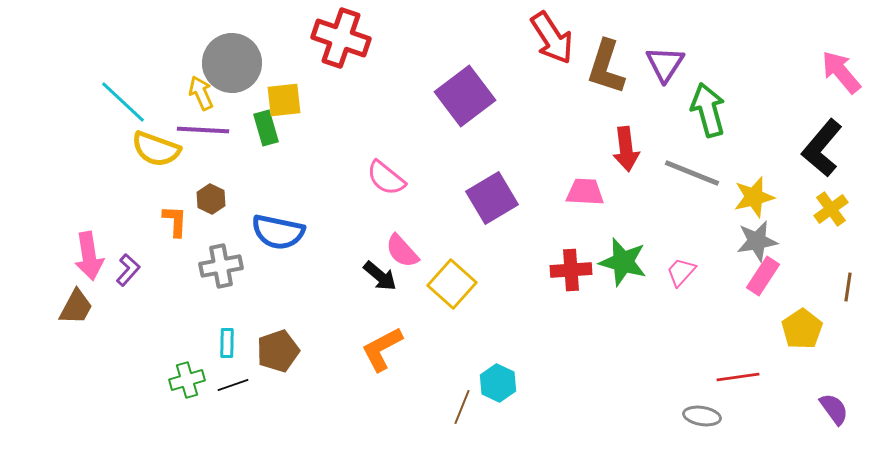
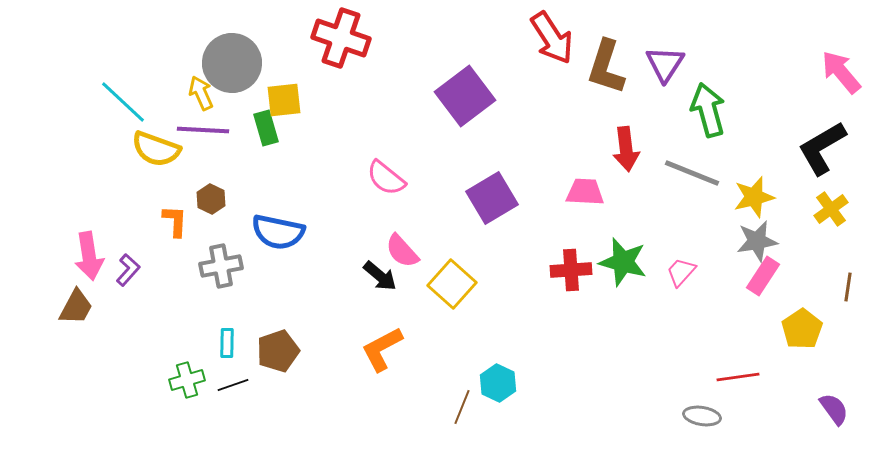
black L-shape at (822, 148): rotated 20 degrees clockwise
